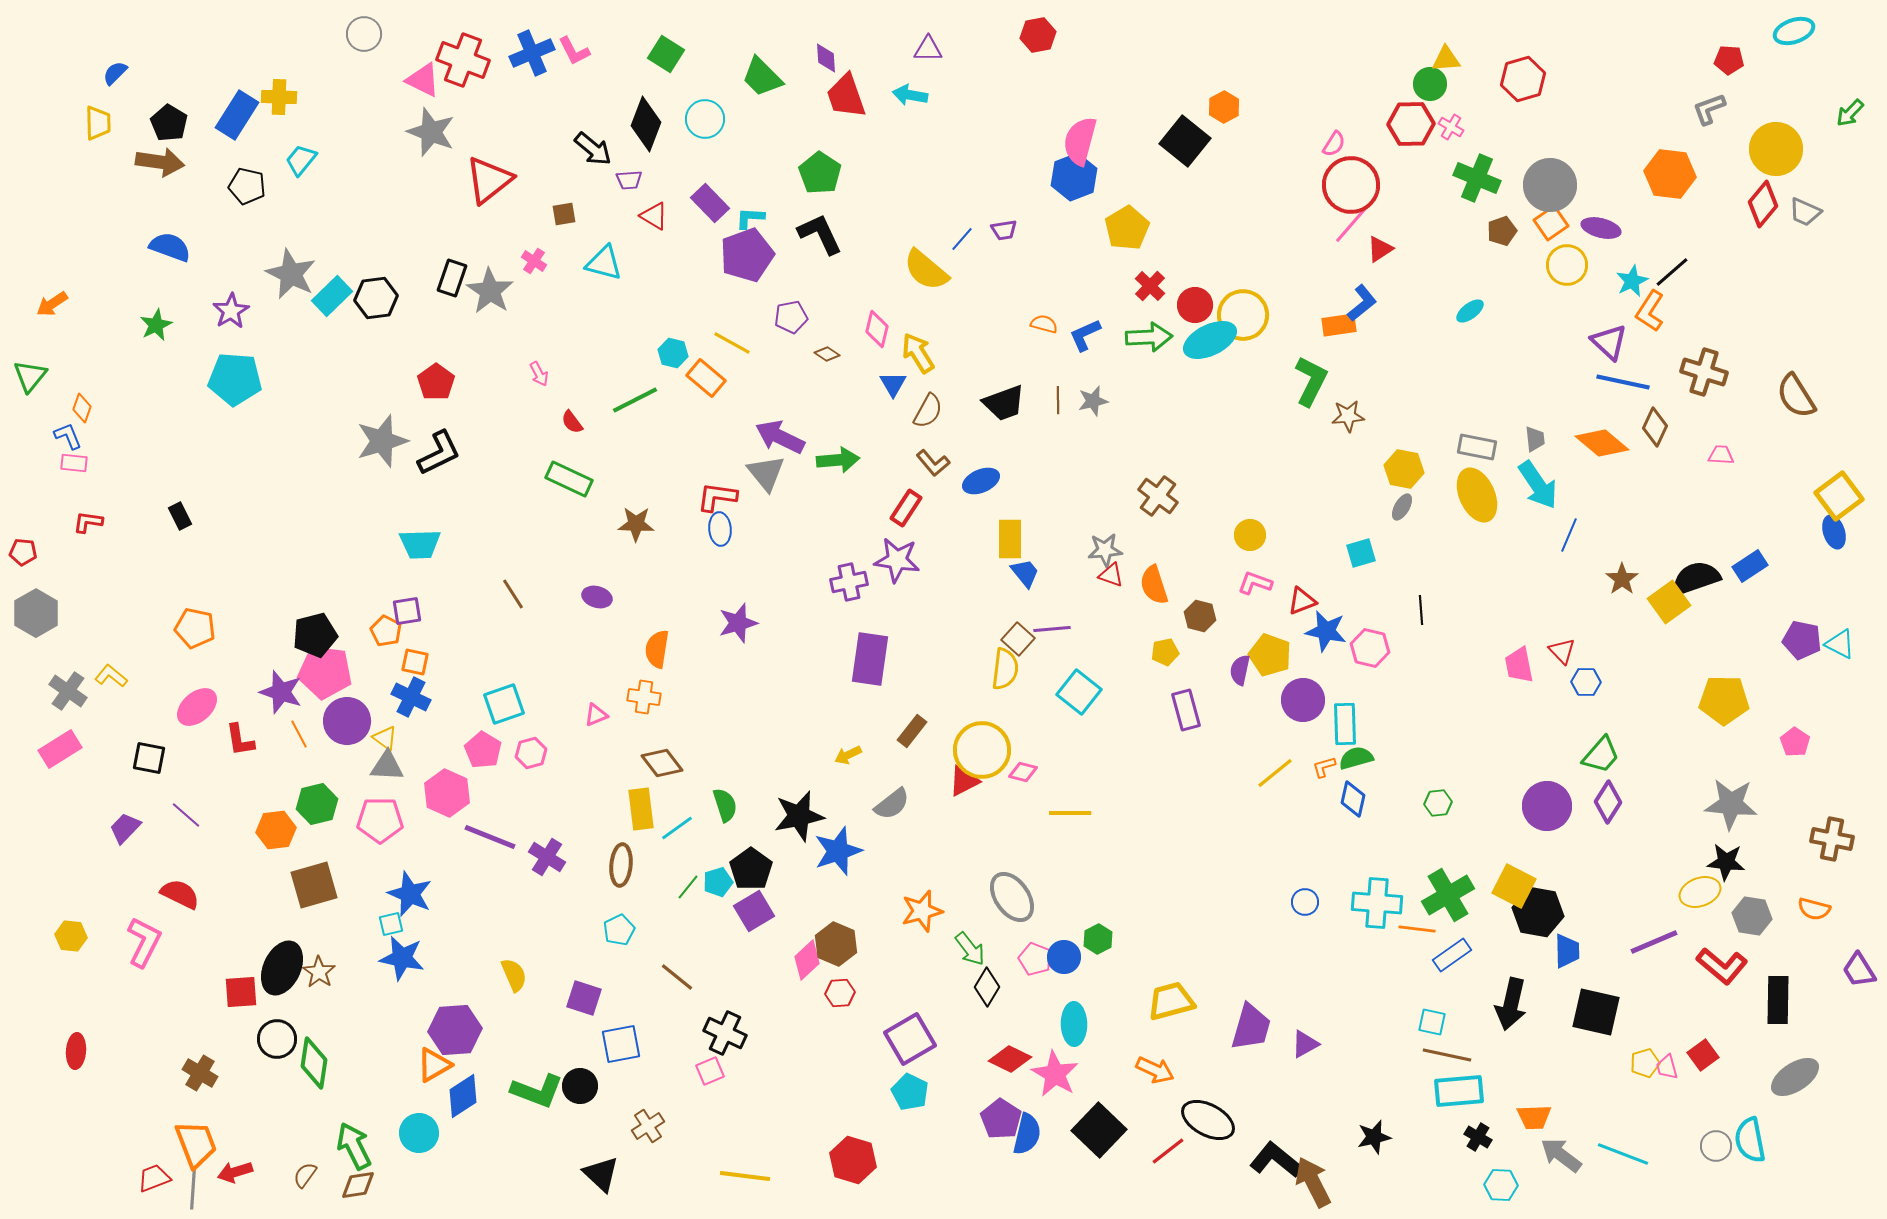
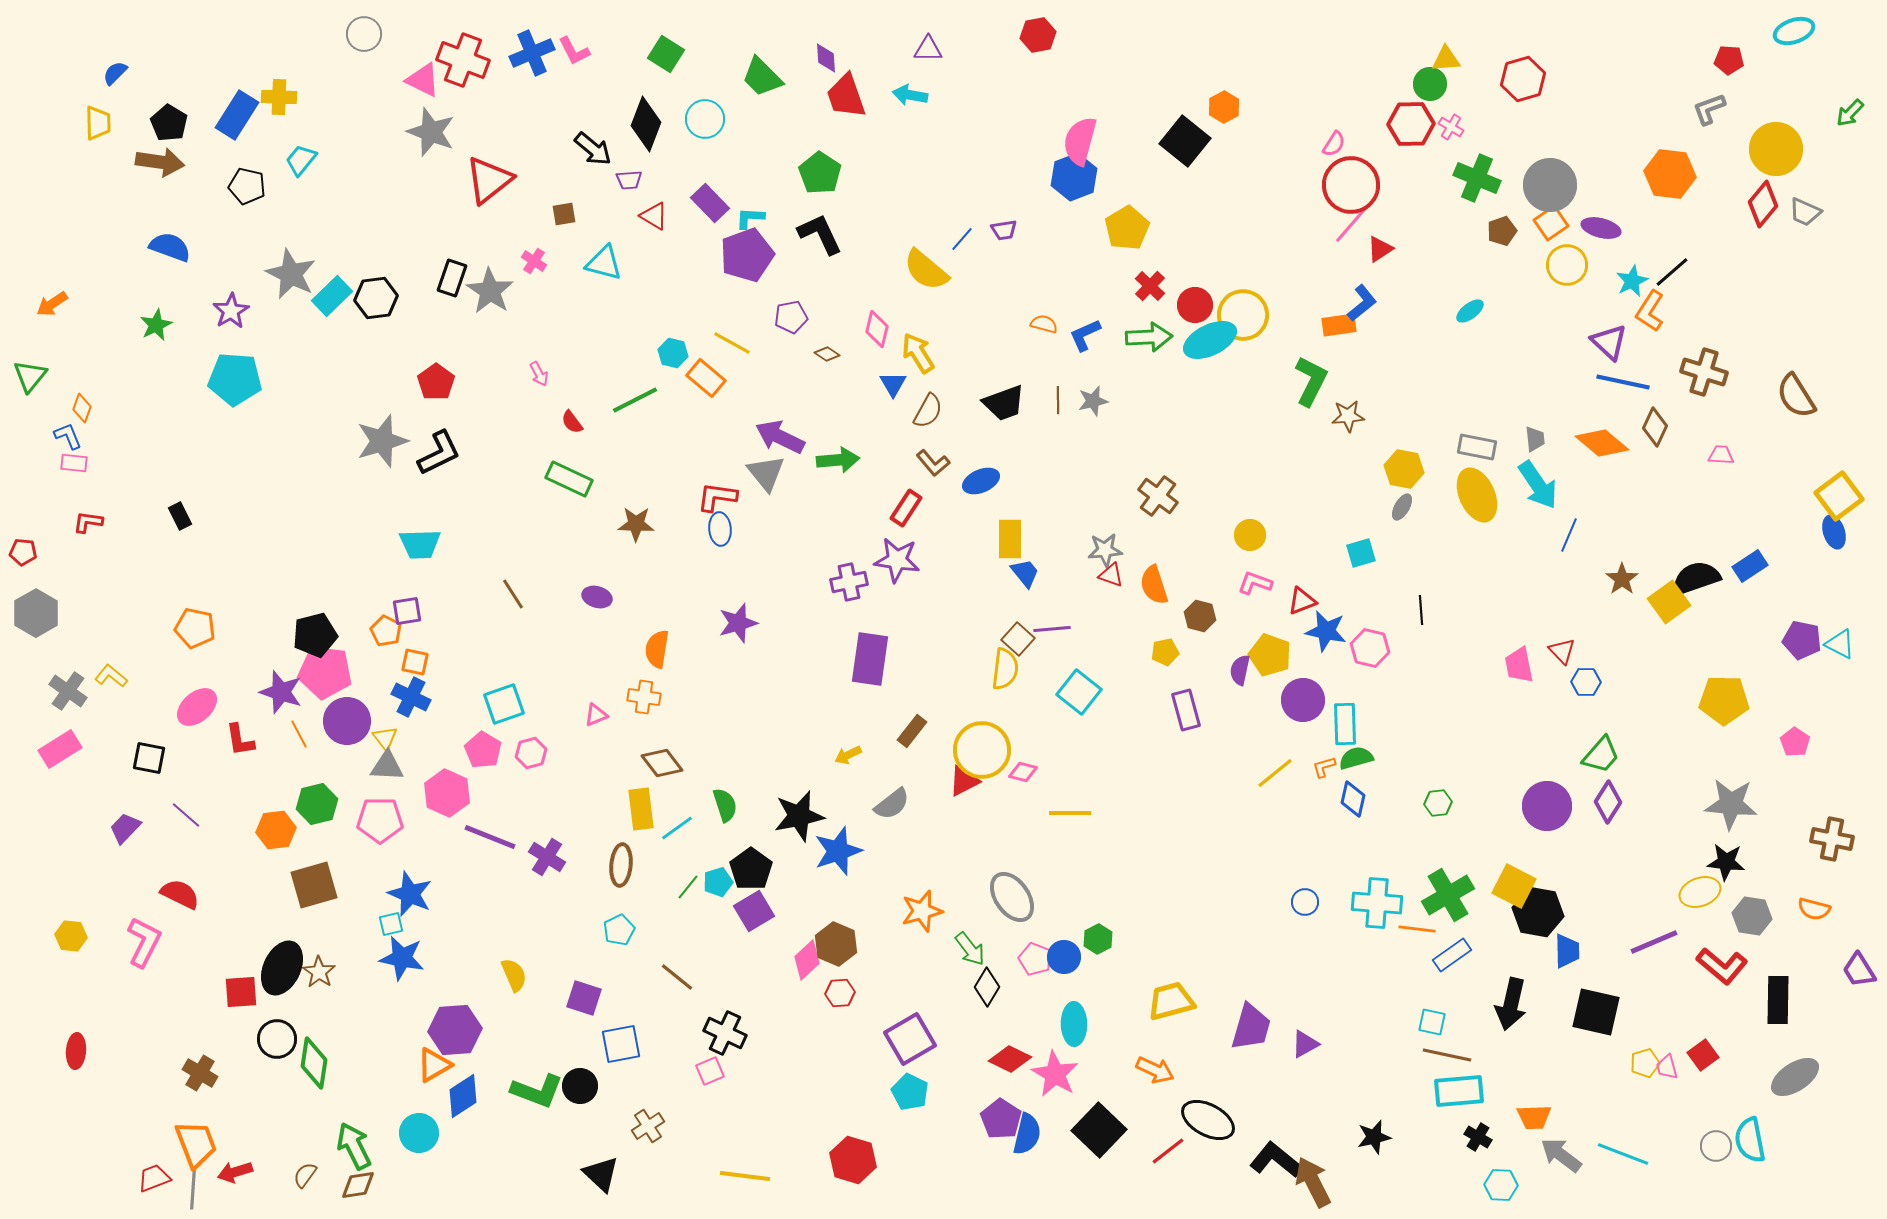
yellow triangle at (385, 738): rotated 16 degrees clockwise
